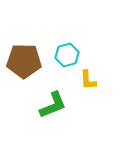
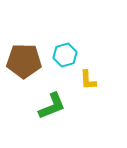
cyan hexagon: moved 2 px left
green L-shape: moved 1 px left, 1 px down
